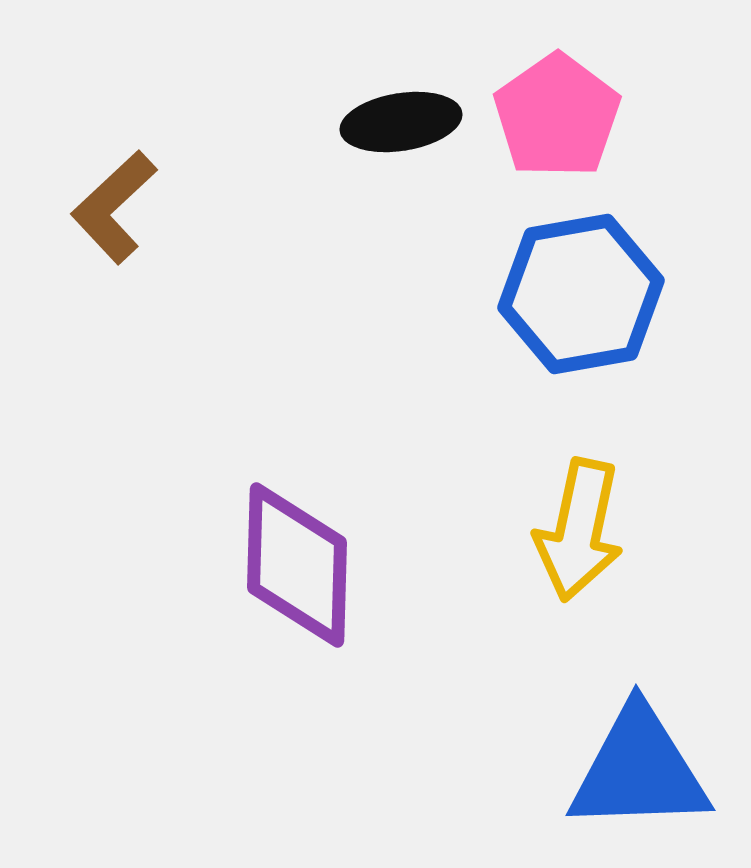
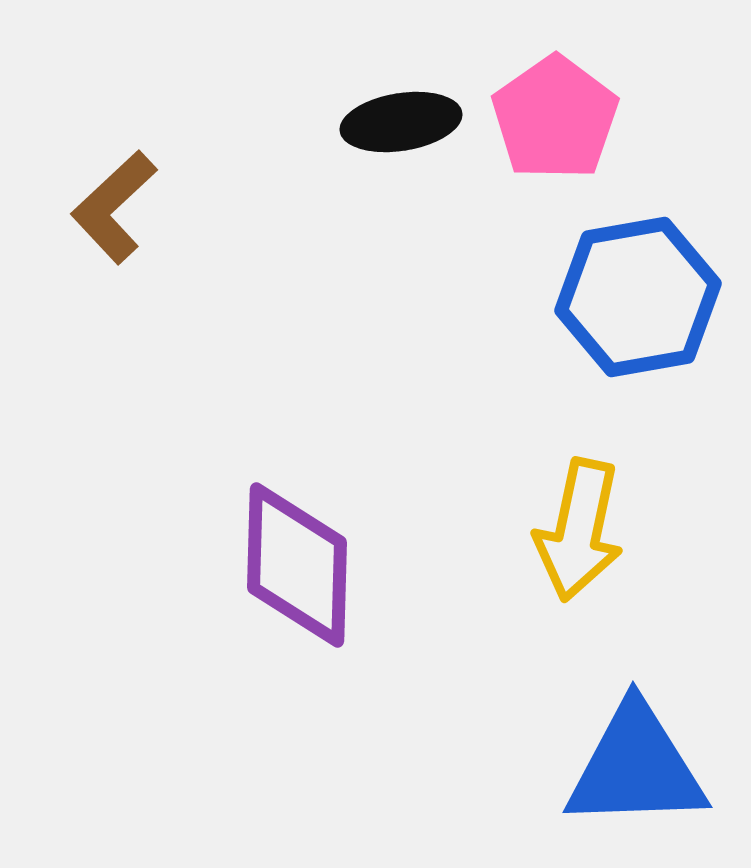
pink pentagon: moved 2 px left, 2 px down
blue hexagon: moved 57 px right, 3 px down
blue triangle: moved 3 px left, 3 px up
